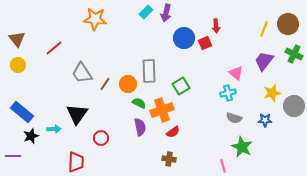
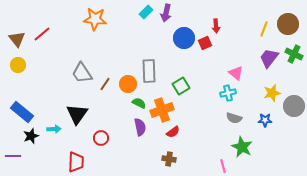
red line: moved 12 px left, 14 px up
purple trapezoid: moved 5 px right, 3 px up
